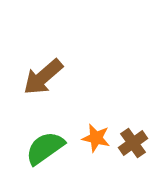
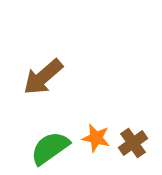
green semicircle: moved 5 px right
